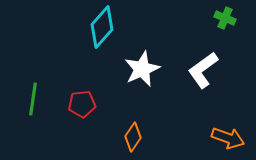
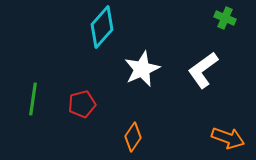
red pentagon: rotated 8 degrees counterclockwise
